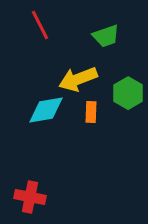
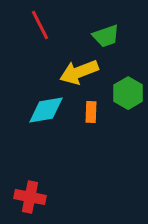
yellow arrow: moved 1 px right, 7 px up
